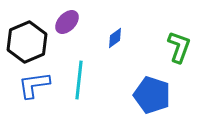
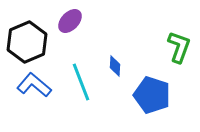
purple ellipse: moved 3 px right, 1 px up
blue diamond: moved 28 px down; rotated 50 degrees counterclockwise
cyan line: moved 2 px right, 2 px down; rotated 27 degrees counterclockwise
blue L-shape: rotated 48 degrees clockwise
